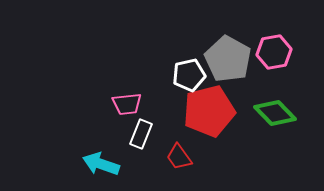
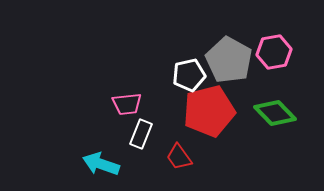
gray pentagon: moved 1 px right, 1 px down
